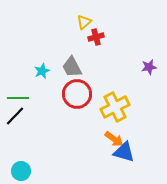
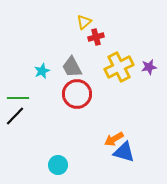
yellow cross: moved 4 px right, 40 px up
orange arrow: rotated 114 degrees clockwise
cyan circle: moved 37 px right, 6 px up
